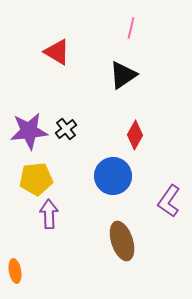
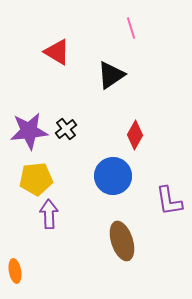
pink line: rotated 30 degrees counterclockwise
black triangle: moved 12 px left
purple L-shape: rotated 44 degrees counterclockwise
